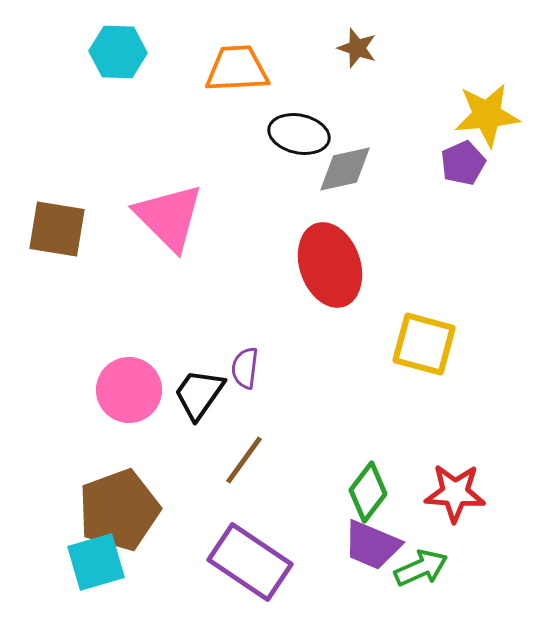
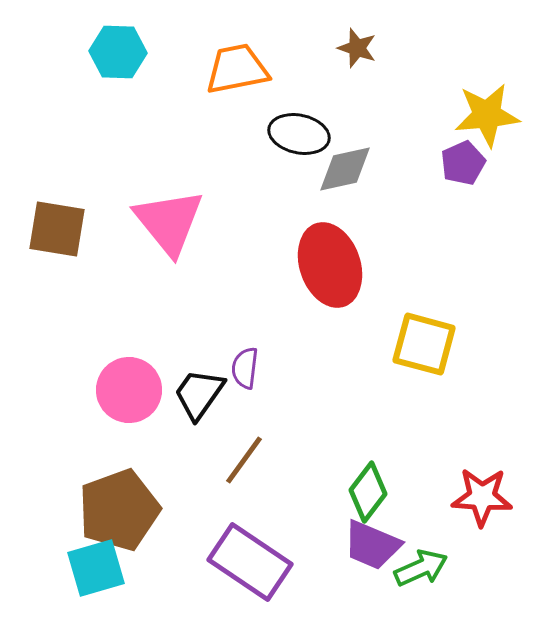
orange trapezoid: rotated 8 degrees counterclockwise
pink triangle: moved 5 px down; rotated 6 degrees clockwise
red star: moved 27 px right, 4 px down
cyan square: moved 6 px down
